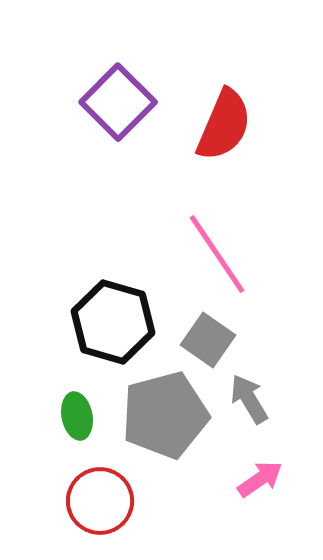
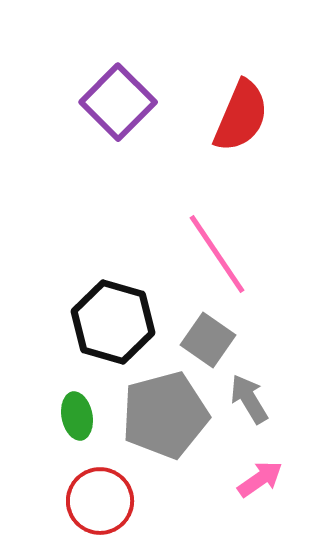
red semicircle: moved 17 px right, 9 px up
